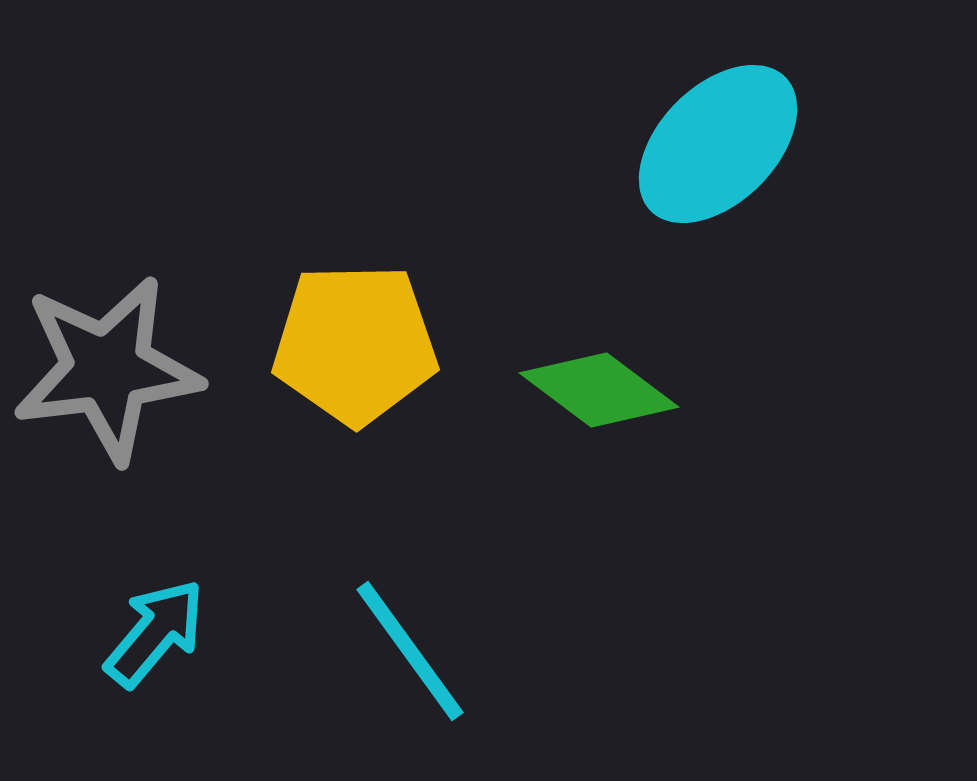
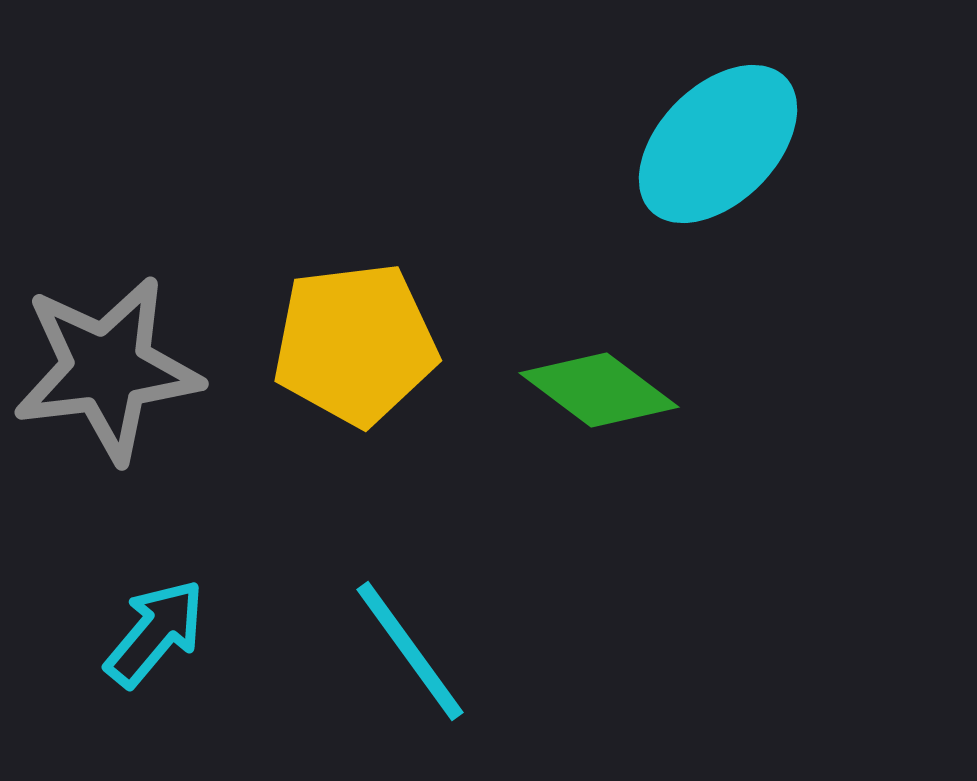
yellow pentagon: rotated 6 degrees counterclockwise
